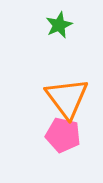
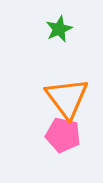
green star: moved 4 px down
